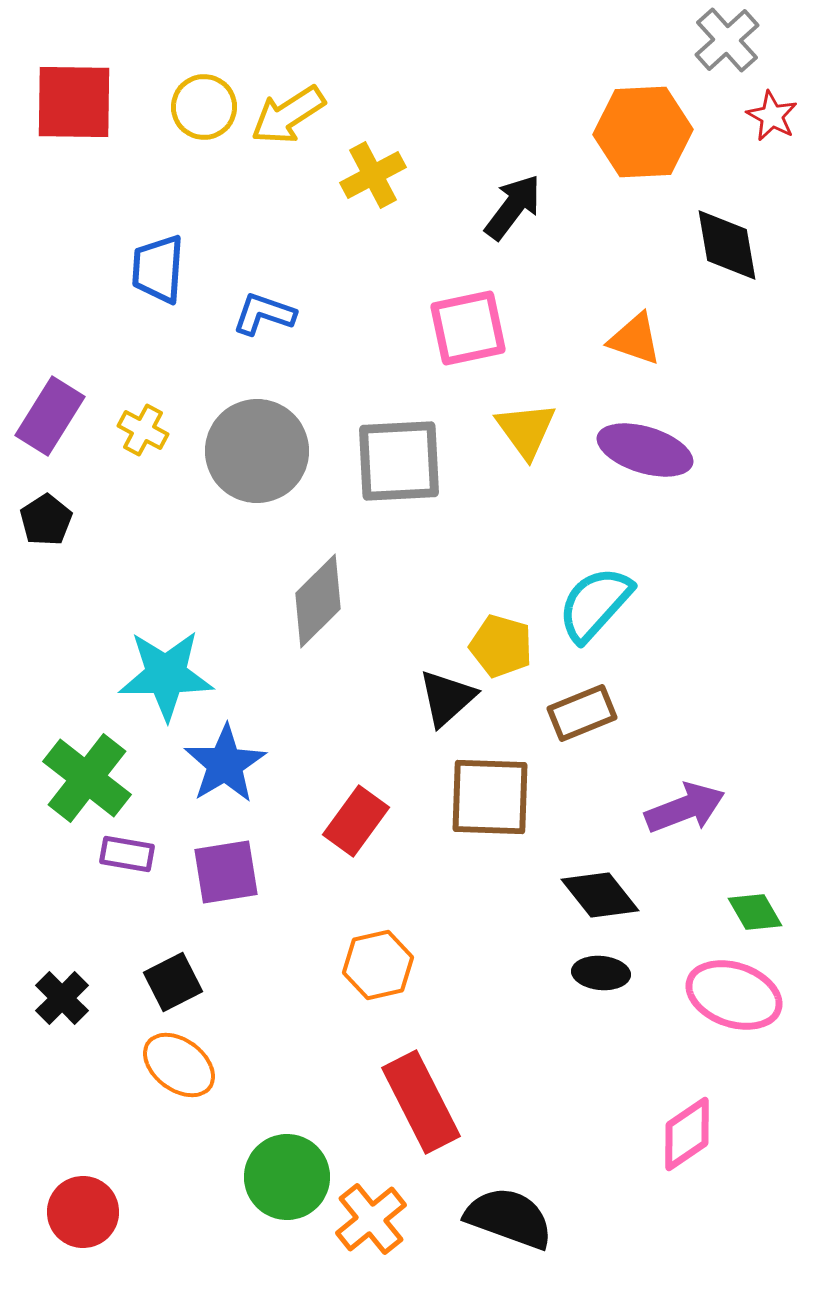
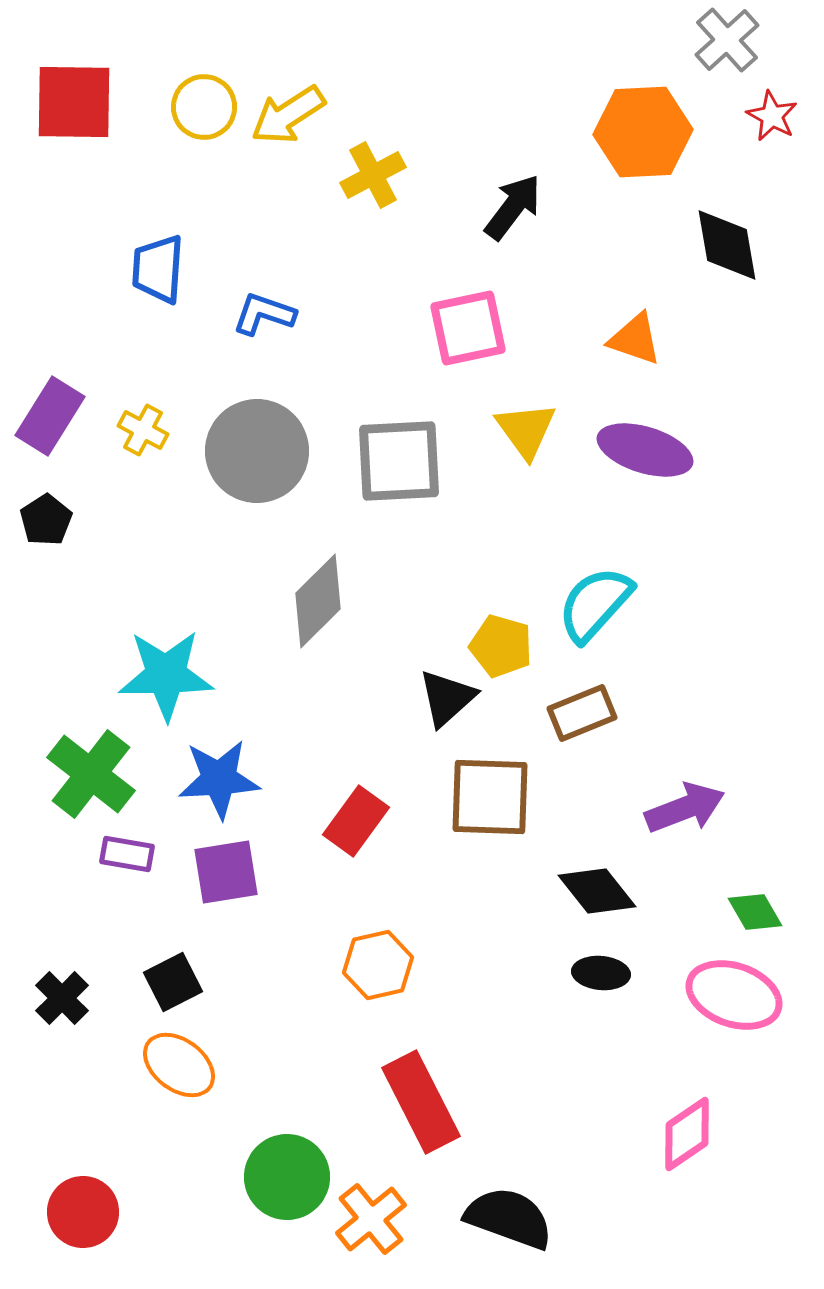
blue star at (225, 764): moved 6 px left, 15 px down; rotated 28 degrees clockwise
green cross at (87, 778): moved 4 px right, 4 px up
black diamond at (600, 895): moved 3 px left, 4 px up
